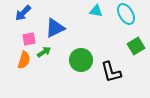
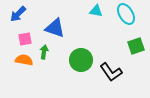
blue arrow: moved 5 px left, 1 px down
blue triangle: rotated 45 degrees clockwise
pink square: moved 4 px left
green square: rotated 12 degrees clockwise
green arrow: rotated 48 degrees counterclockwise
orange semicircle: rotated 96 degrees counterclockwise
black L-shape: rotated 20 degrees counterclockwise
